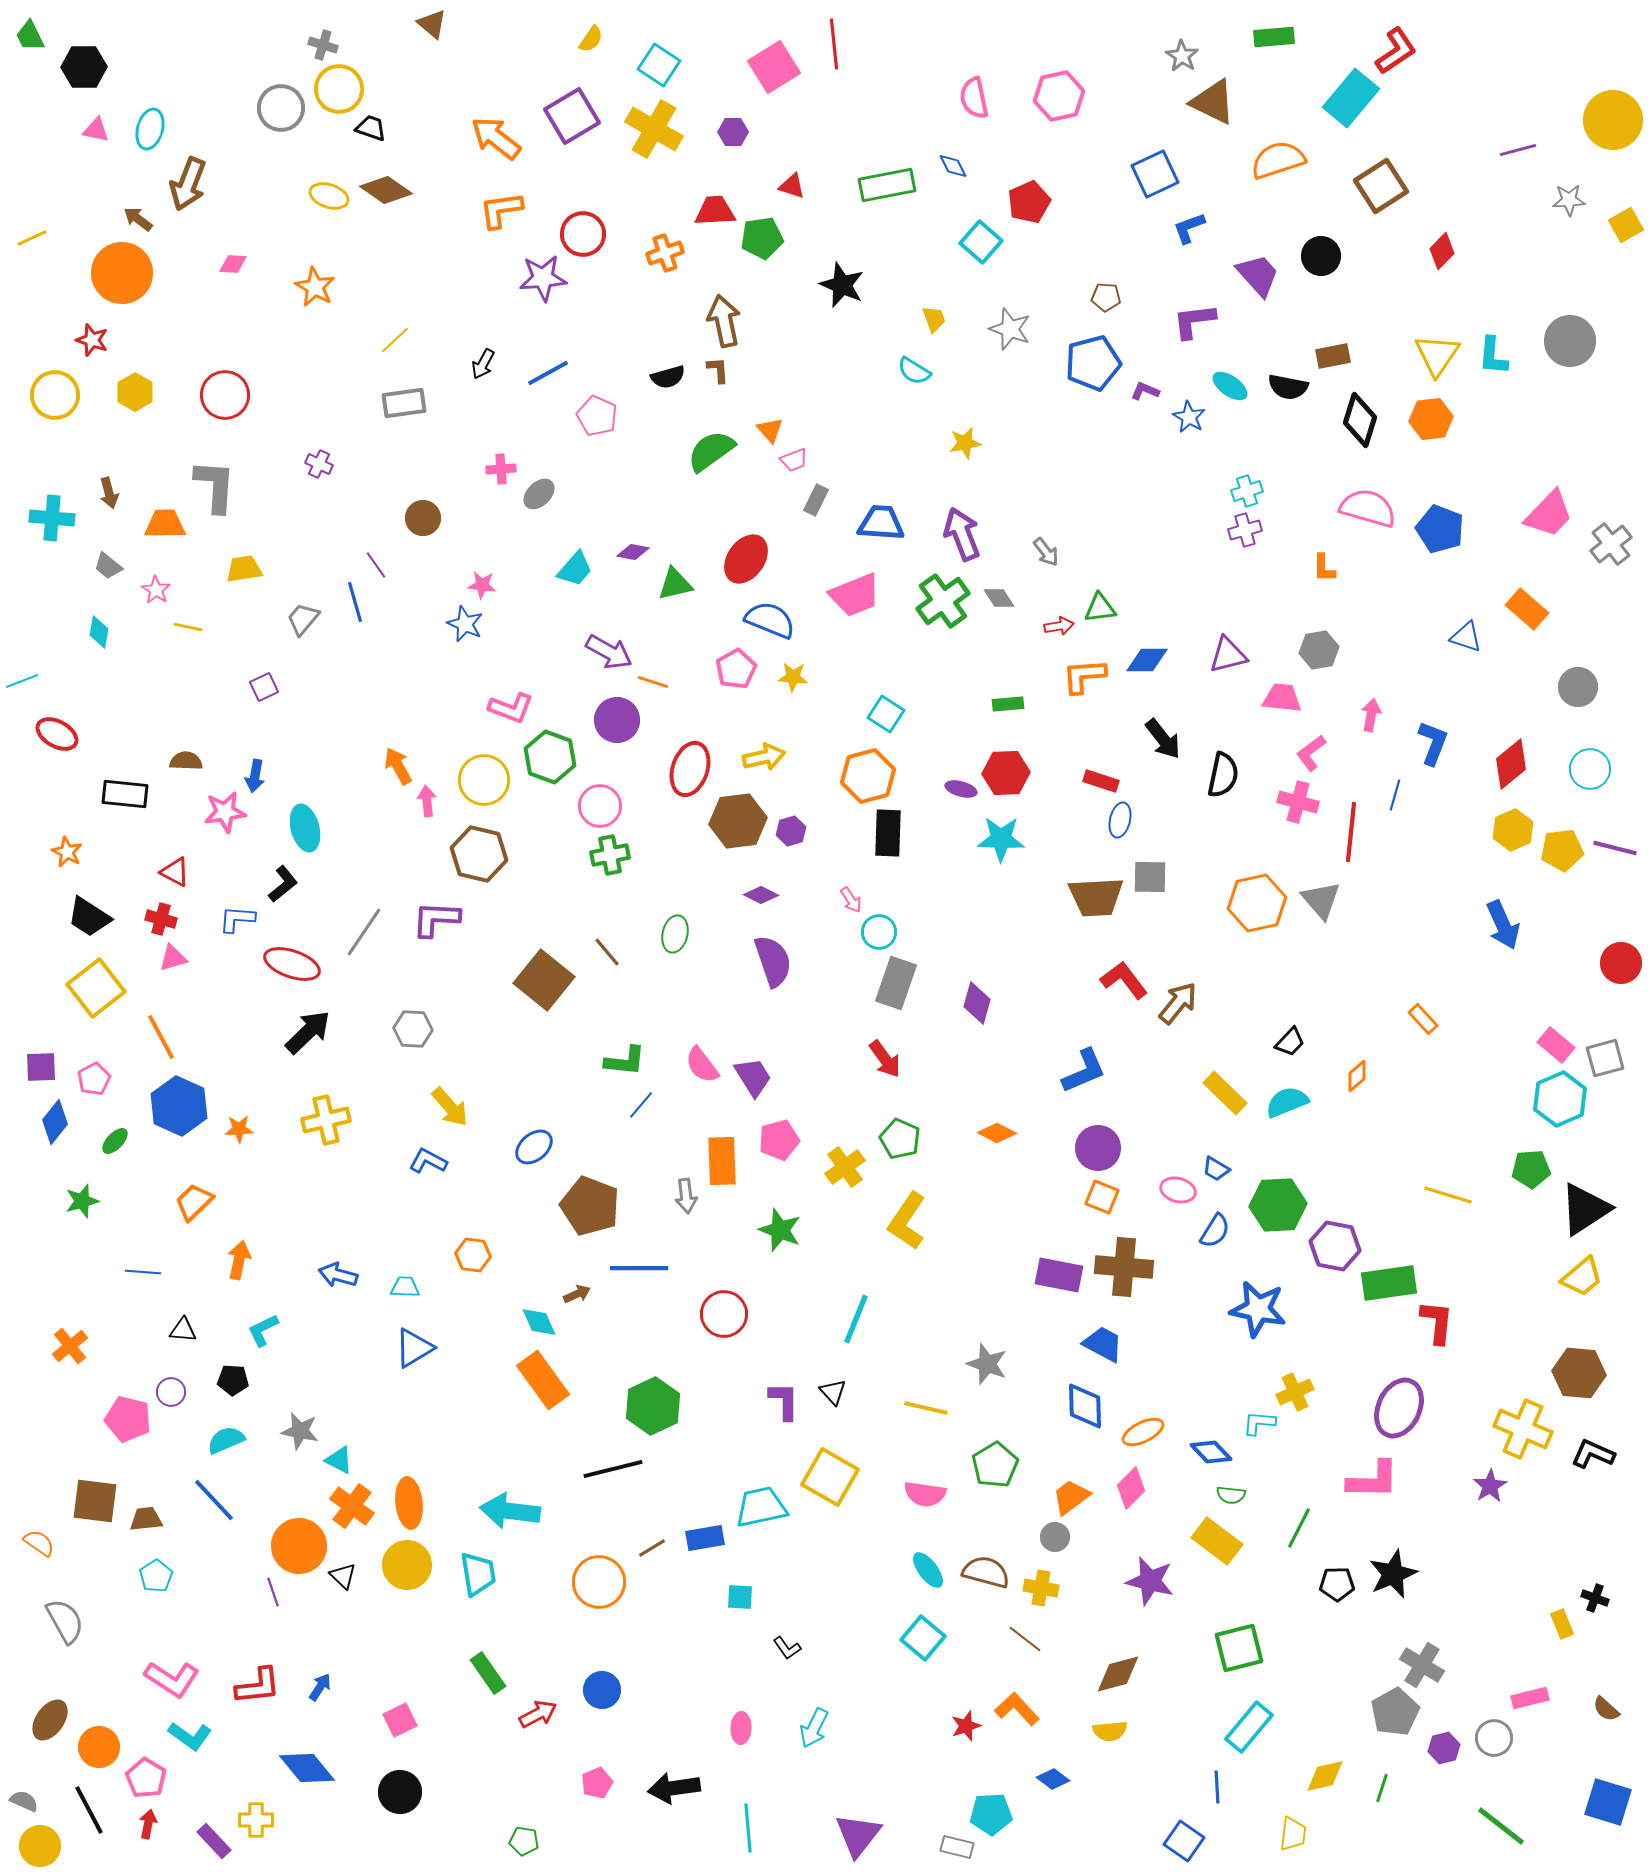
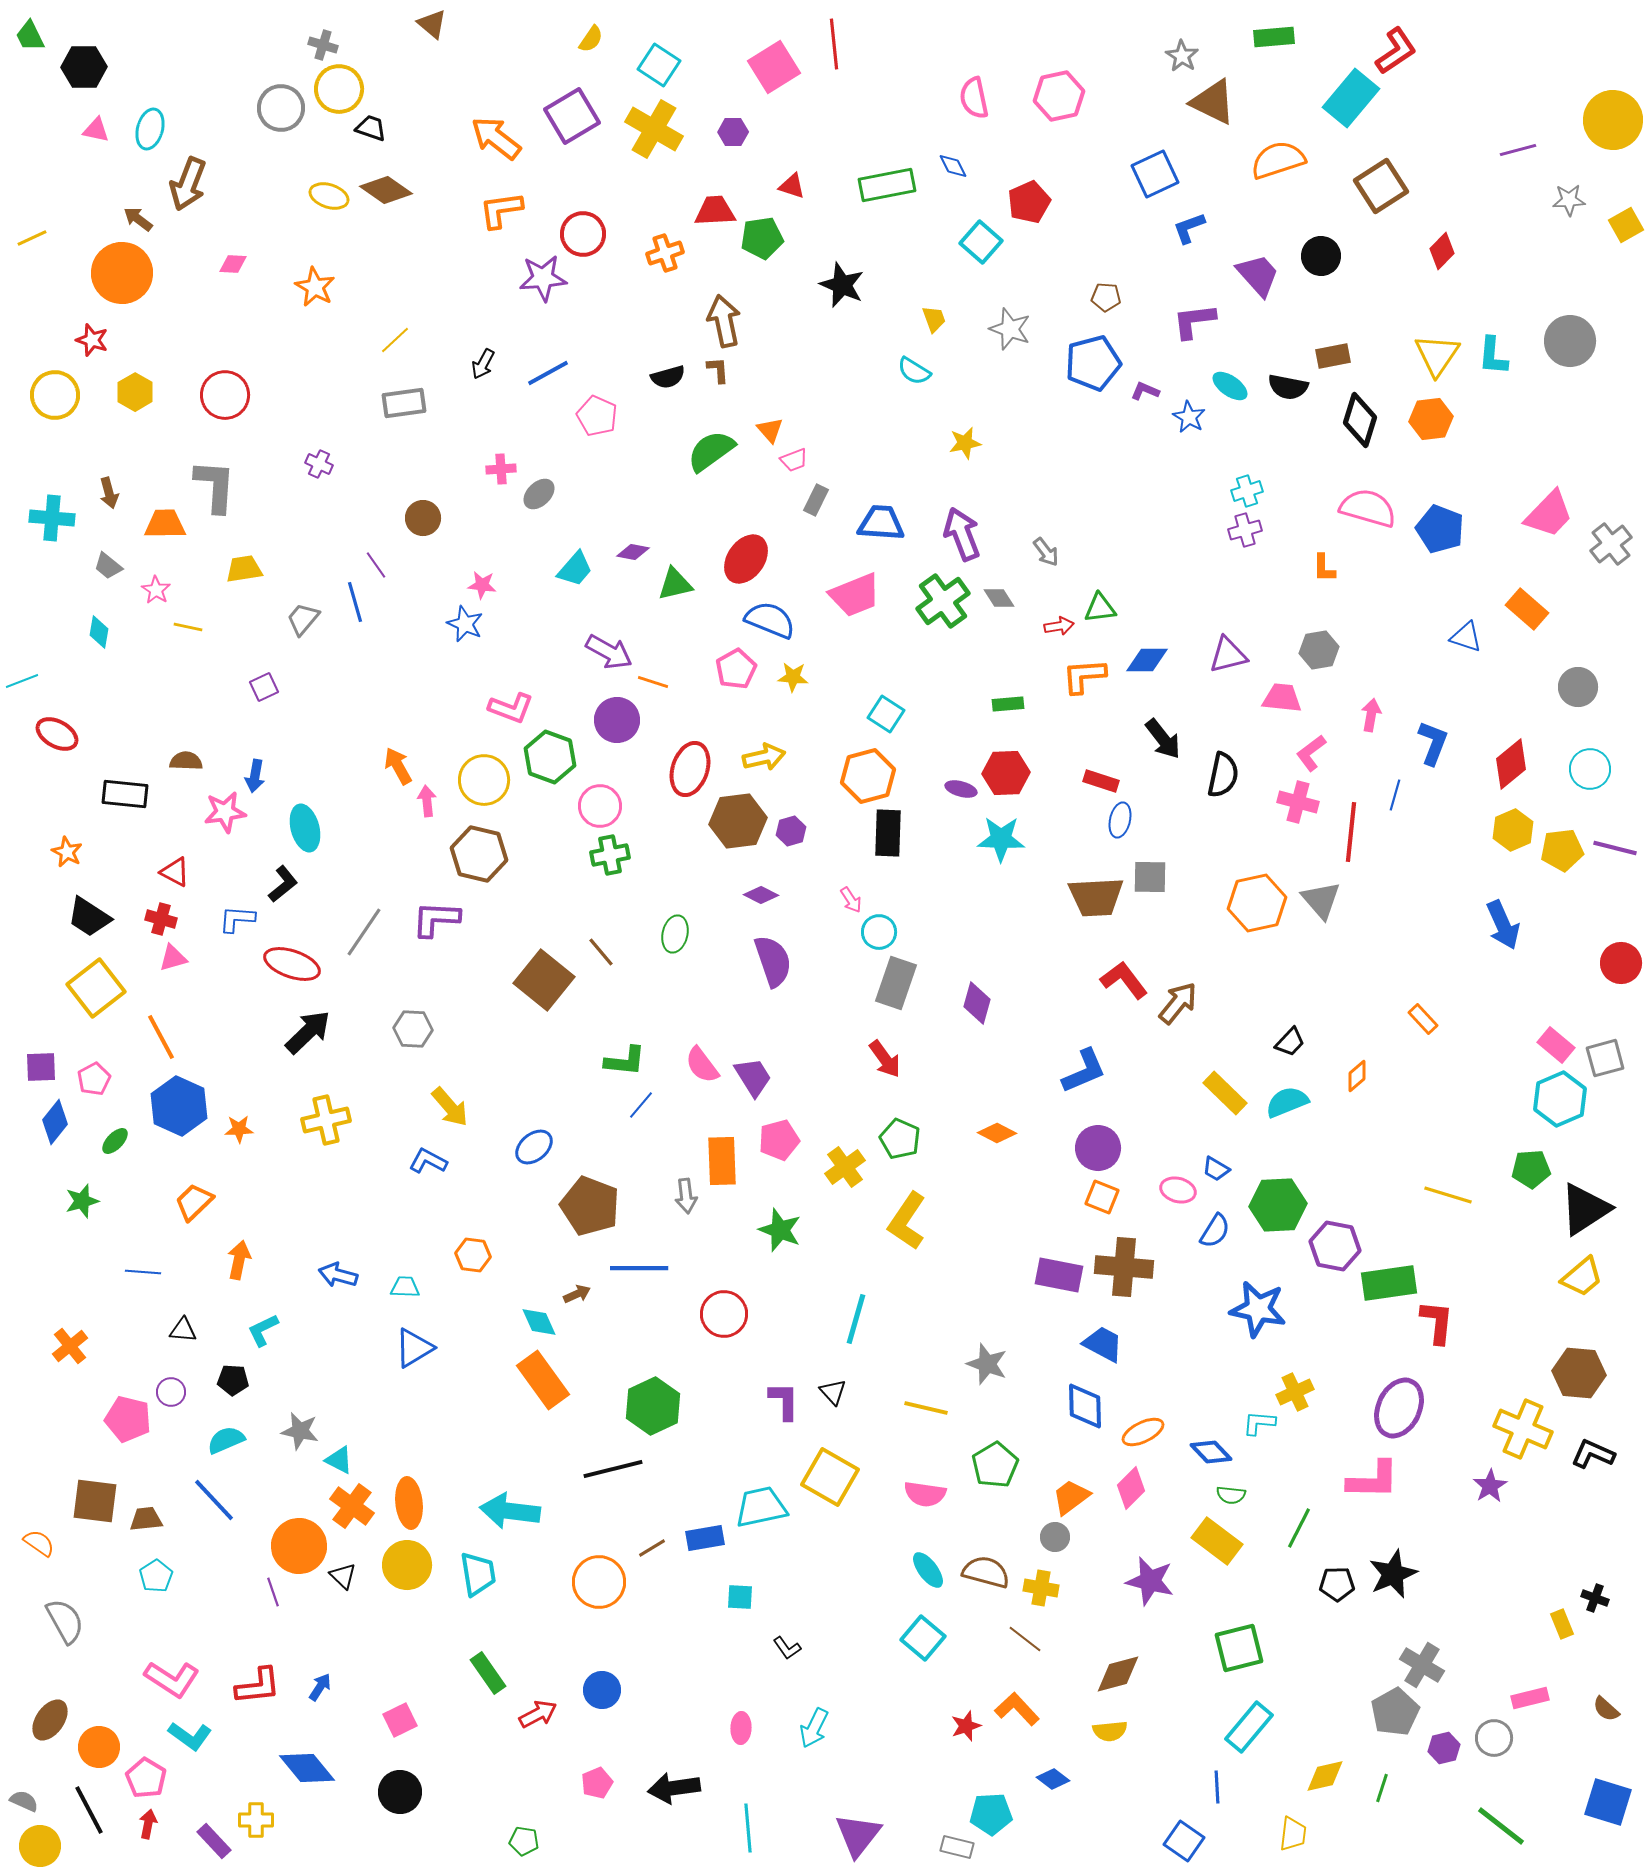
brown line at (607, 952): moved 6 px left
cyan line at (856, 1319): rotated 6 degrees counterclockwise
